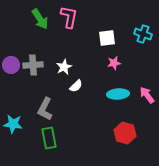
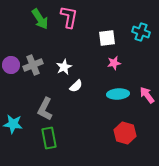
cyan cross: moved 2 px left, 2 px up
gray cross: rotated 18 degrees counterclockwise
